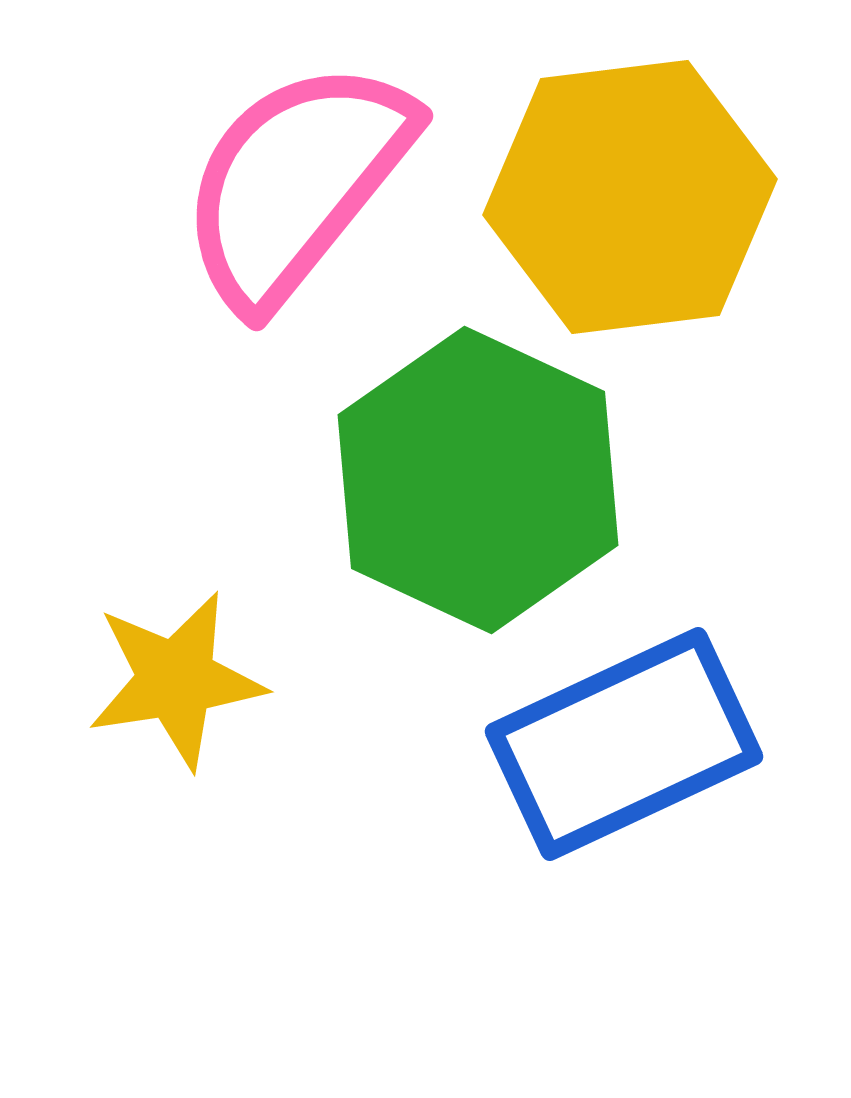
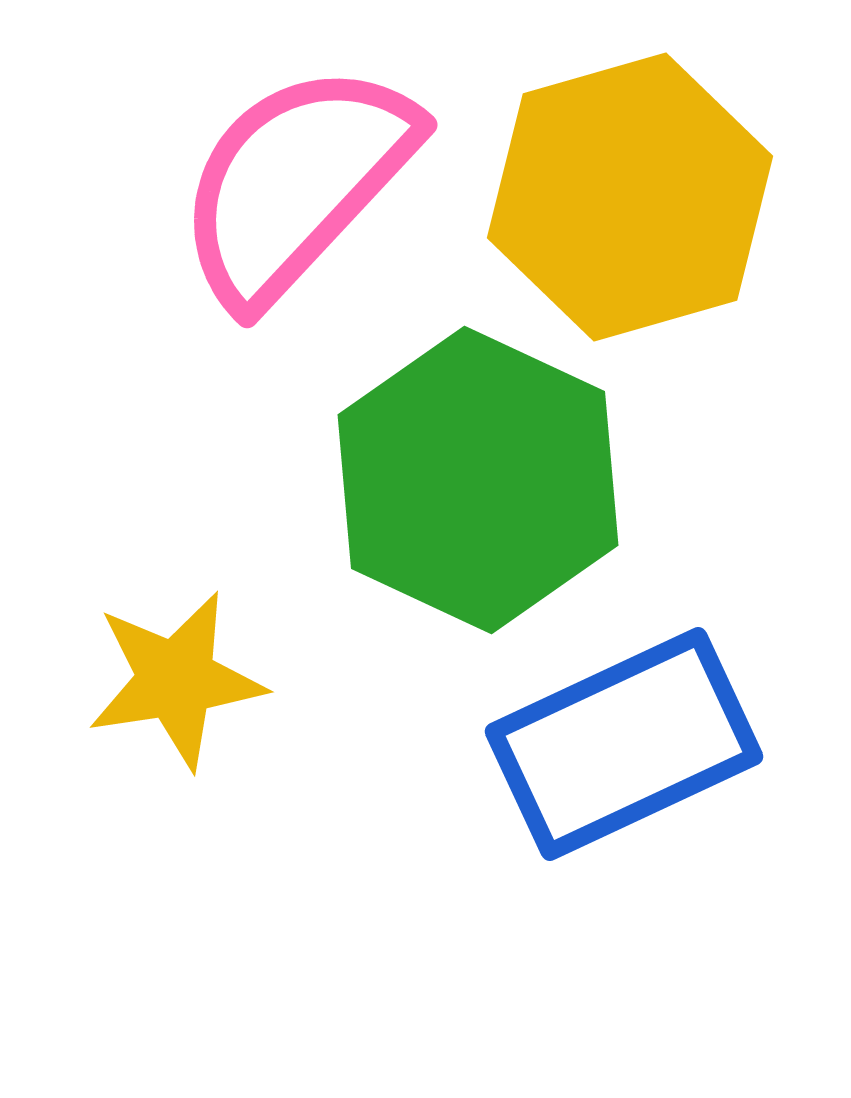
pink semicircle: rotated 4 degrees clockwise
yellow hexagon: rotated 9 degrees counterclockwise
